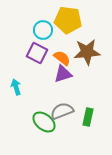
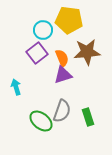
yellow pentagon: moved 1 px right
purple square: rotated 25 degrees clockwise
orange semicircle: rotated 30 degrees clockwise
purple triangle: moved 1 px down
gray semicircle: rotated 130 degrees clockwise
green rectangle: rotated 30 degrees counterclockwise
green ellipse: moved 3 px left, 1 px up
